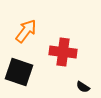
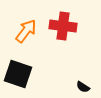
red cross: moved 26 px up
black square: moved 1 px left, 2 px down
